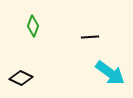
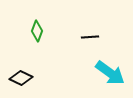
green diamond: moved 4 px right, 5 px down
